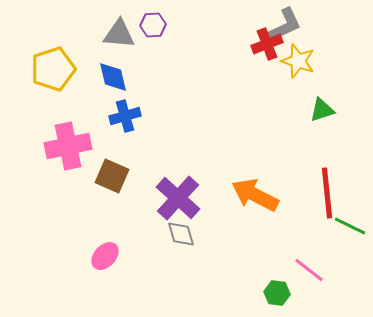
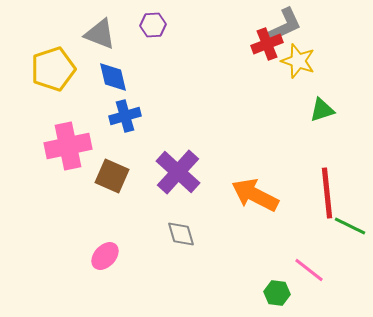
gray triangle: moved 19 px left; rotated 16 degrees clockwise
purple cross: moved 26 px up
